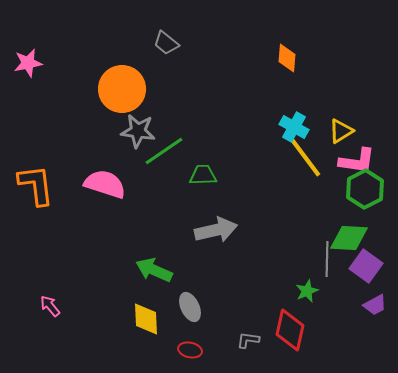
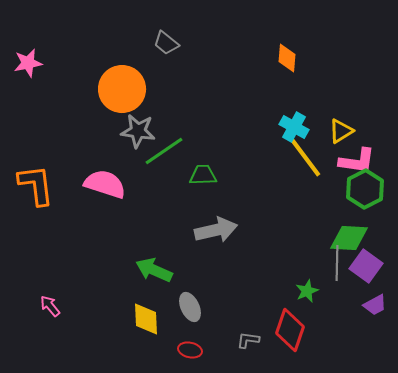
gray line: moved 10 px right, 4 px down
red diamond: rotated 6 degrees clockwise
